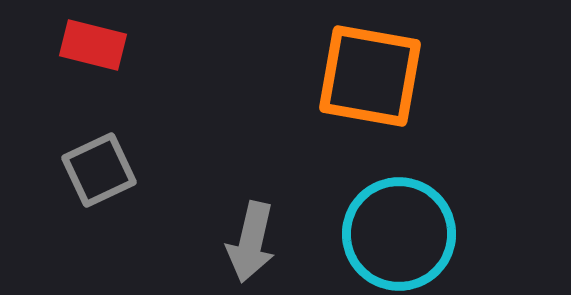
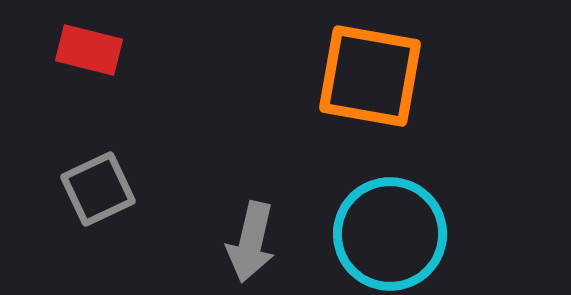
red rectangle: moved 4 px left, 5 px down
gray square: moved 1 px left, 19 px down
cyan circle: moved 9 px left
